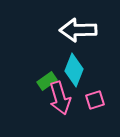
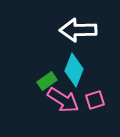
pink arrow: moved 3 px right, 2 px down; rotated 40 degrees counterclockwise
